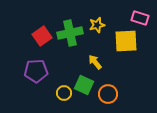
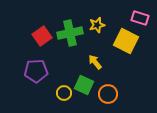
yellow square: rotated 30 degrees clockwise
